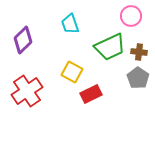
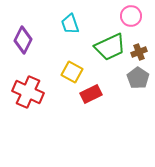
purple diamond: rotated 20 degrees counterclockwise
brown cross: rotated 28 degrees counterclockwise
red cross: moved 1 px right, 1 px down; rotated 32 degrees counterclockwise
